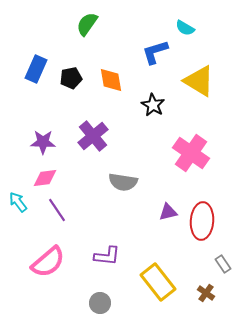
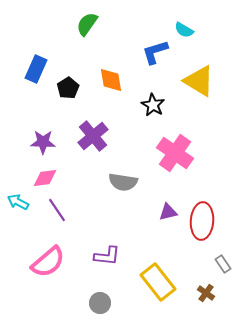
cyan semicircle: moved 1 px left, 2 px down
black pentagon: moved 3 px left, 10 px down; rotated 20 degrees counterclockwise
pink cross: moved 16 px left
cyan arrow: rotated 25 degrees counterclockwise
